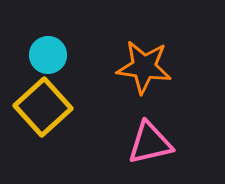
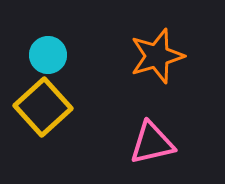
orange star: moved 13 px right, 11 px up; rotated 24 degrees counterclockwise
pink triangle: moved 2 px right
